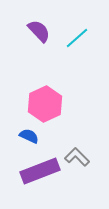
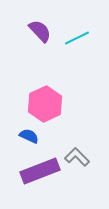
purple semicircle: moved 1 px right
cyan line: rotated 15 degrees clockwise
